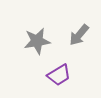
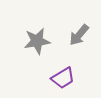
purple trapezoid: moved 4 px right, 3 px down
